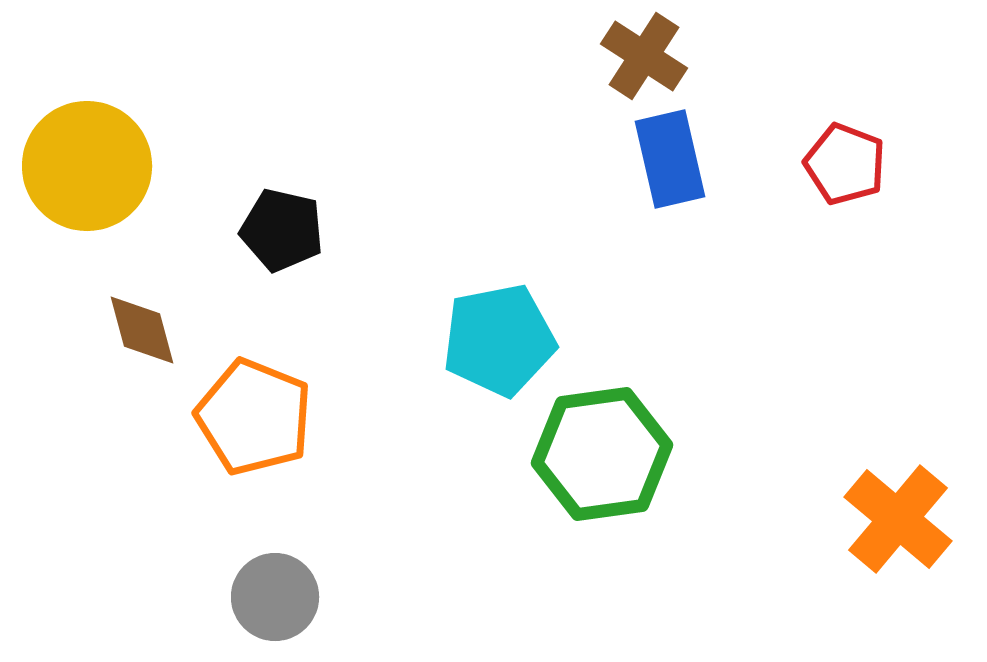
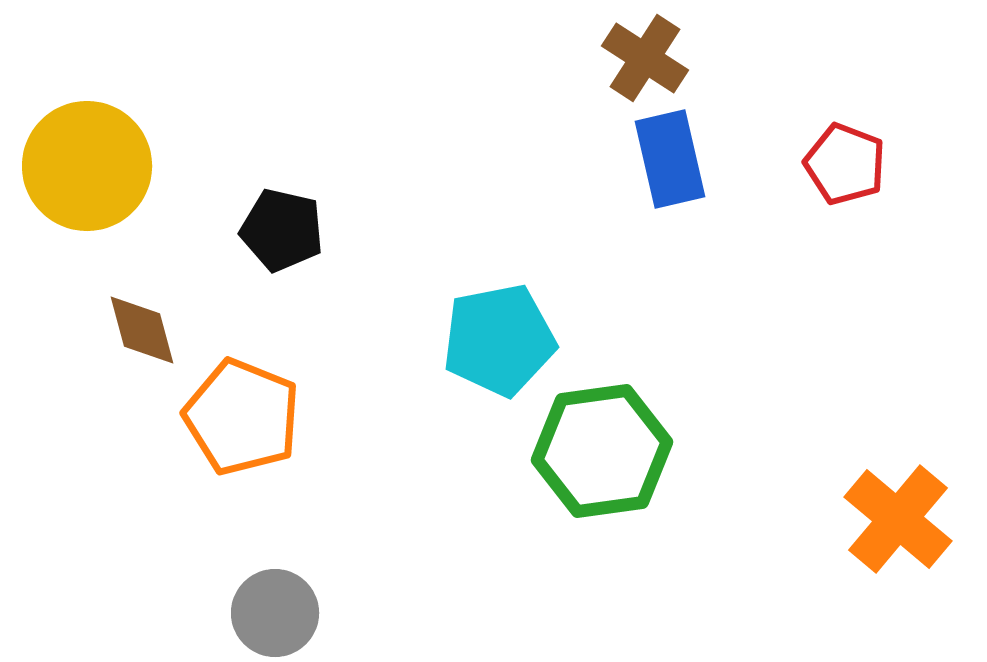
brown cross: moved 1 px right, 2 px down
orange pentagon: moved 12 px left
green hexagon: moved 3 px up
gray circle: moved 16 px down
